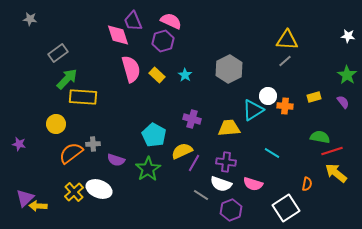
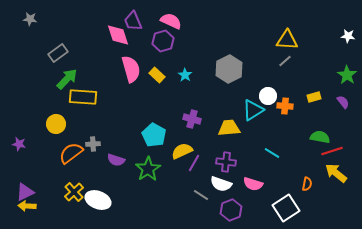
white ellipse at (99, 189): moved 1 px left, 11 px down
purple triangle at (25, 198): moved 6 px up; rotated 18 degrees clockwise
yellow arrow at (38, 206): moved 11 px left
